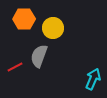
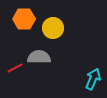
gray semicircle: moved 1 px down; rotated 70 degrees clockwise
red line: moved 1 px down
